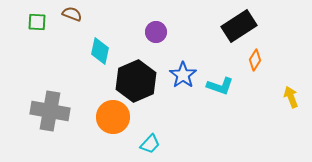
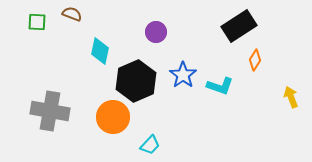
cyan trapezoid: moved 1 px down
